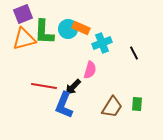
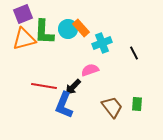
orange rectangle: rotated 24 degrees clockwise
pink semicircle: rotated 126 degrees counterclockwise
brown trapezoid: rotated 70 degrees counterclockwise
